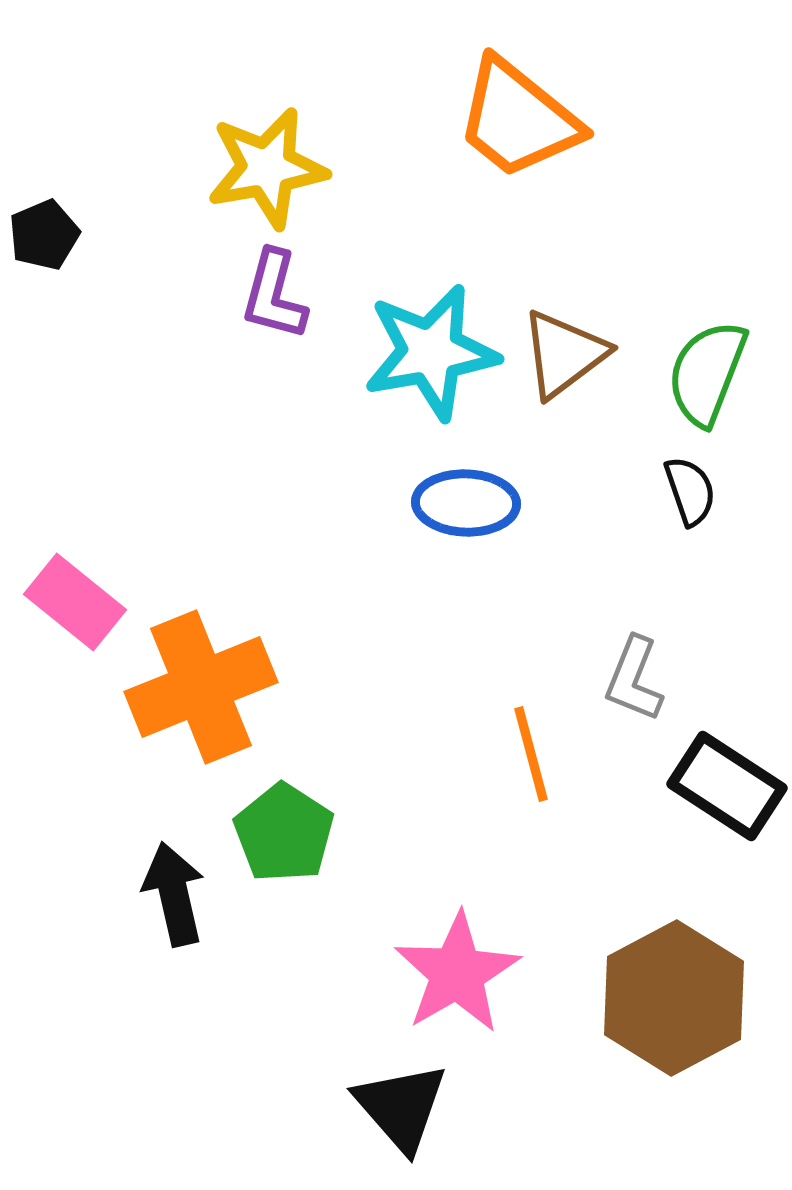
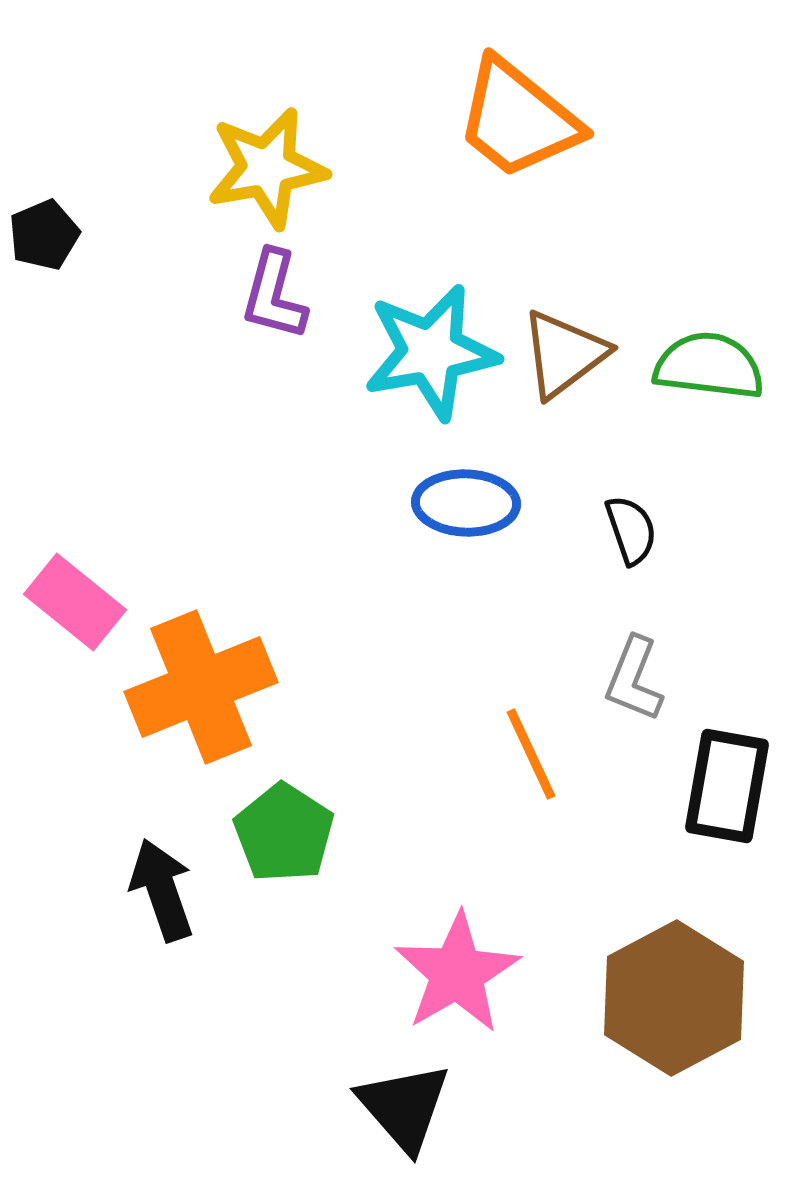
green semicircle: moved 2 px right, 7 px up; rotated 76 degrees clockwise
black semicircle: moved 59 px left, 39 px down
orange line: rotated 10 degrees counterclockwise
black rectangle: rotated 67 degrees clockwise
black arrow: moved 12 px left, 4 px up; rotated 6 degrees counterclockwise
black triangle: moved 3 px right
